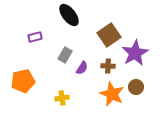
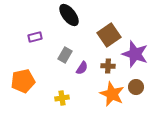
purple star: moved 1 px down; rotated 24 degrees counterclockwise
